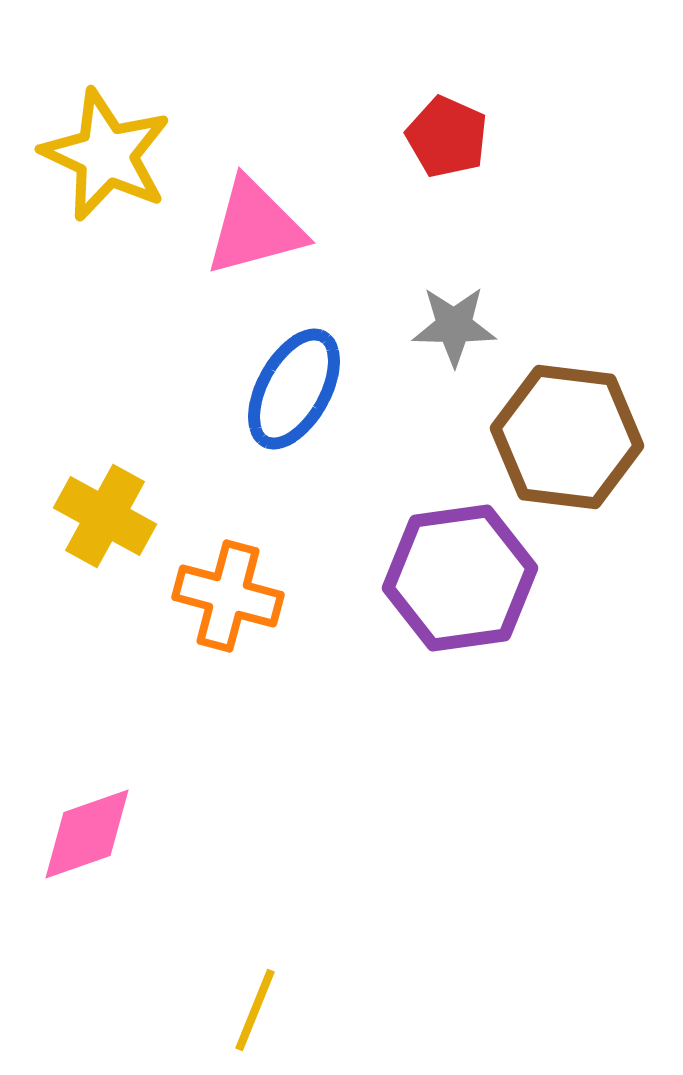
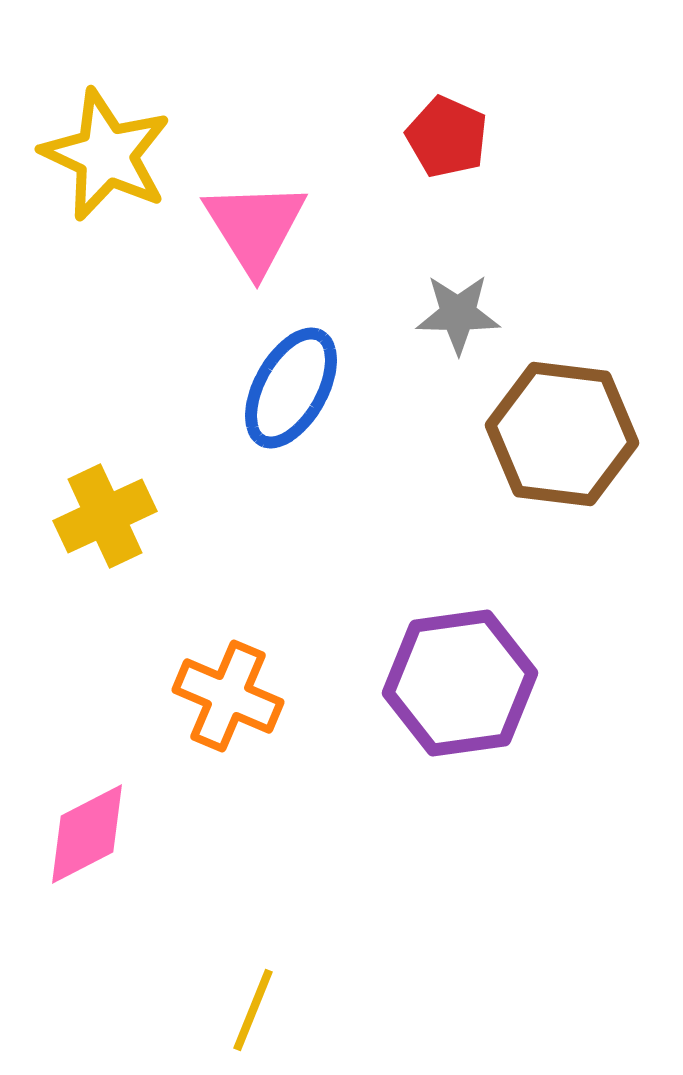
pink triangle: rotated 47 degrees counterclockwise
gray star: moved 4 px right, 12 px up
blue ellipse: moved 3 px left, 1 px up
brown hexagon: moved 5 px left, 3 px up
yellow cross: rotated 36 degrees clockwise
purple hexagon: moved 105 px down
orange cross: moved 100 px down; rotated 8 degrees clockwise
pink diamond: rotated 8 degrees counterclockwise
yellow line: moved 2 px left
